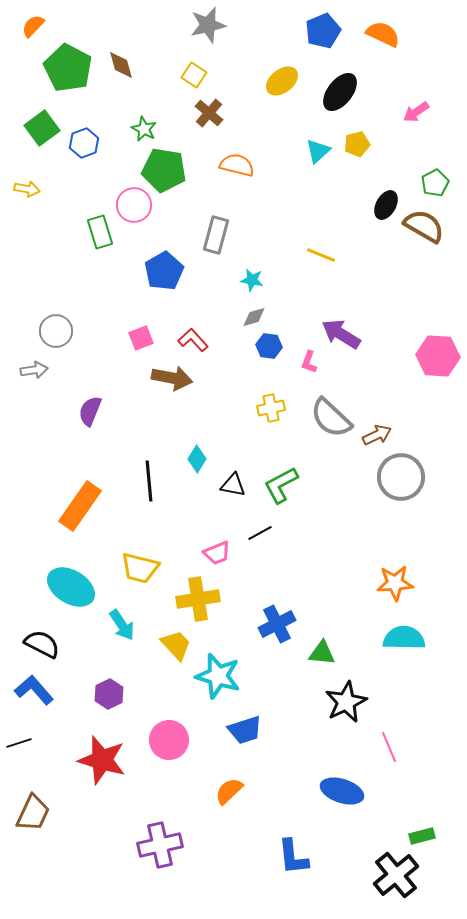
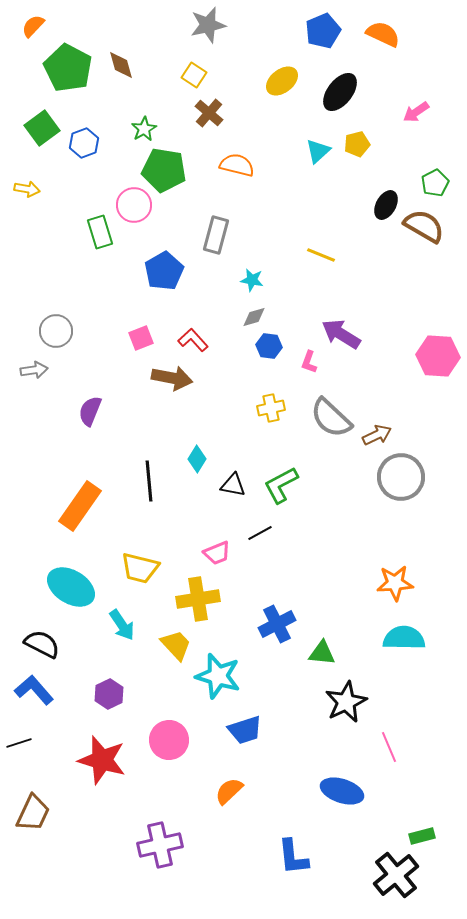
green star at (144, 129): rotated 15 degrees clockwise
